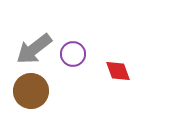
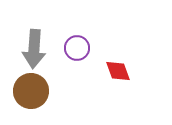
gray arrow: rotated 48 degrees counterclockwise
purple circle: moved 4 px right, 6 px up
